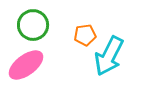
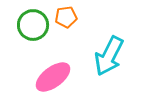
orange pentagon: moved 19 px left, 18 px up
pink ellipse: moved 27 px right, 12 px down
